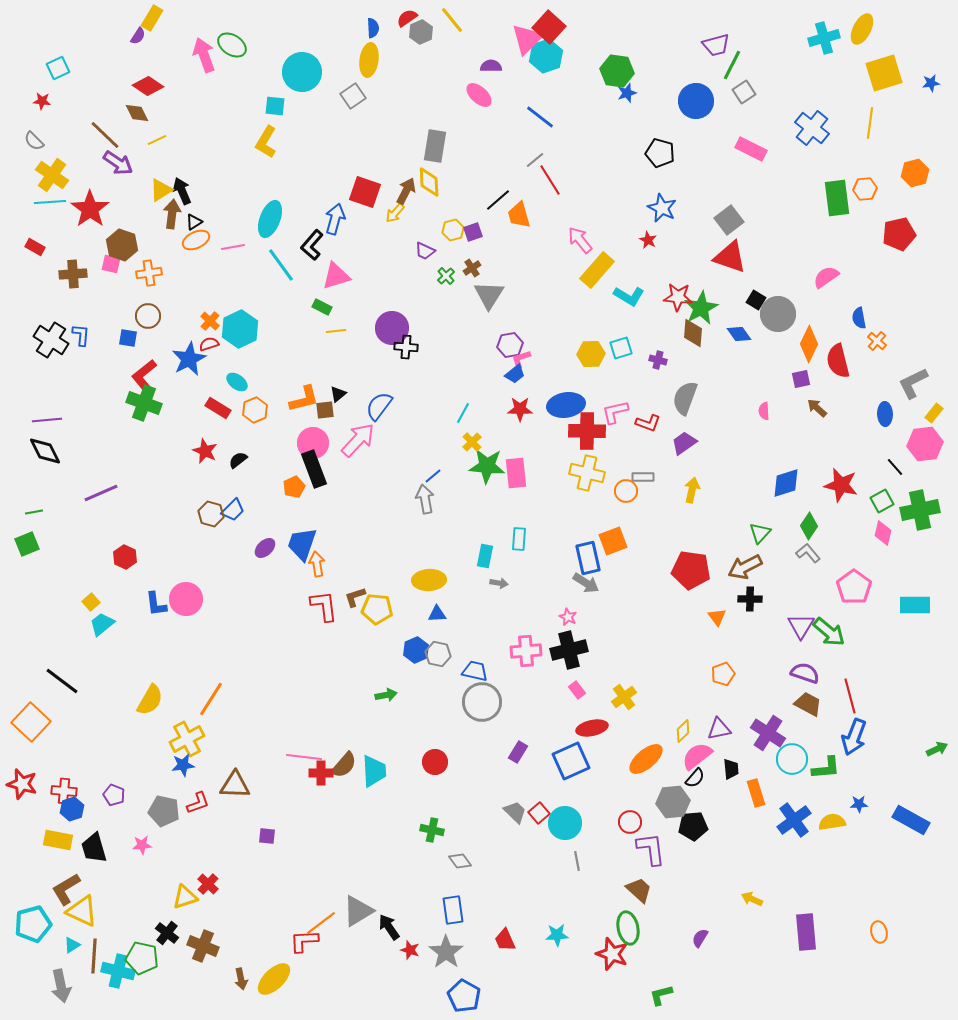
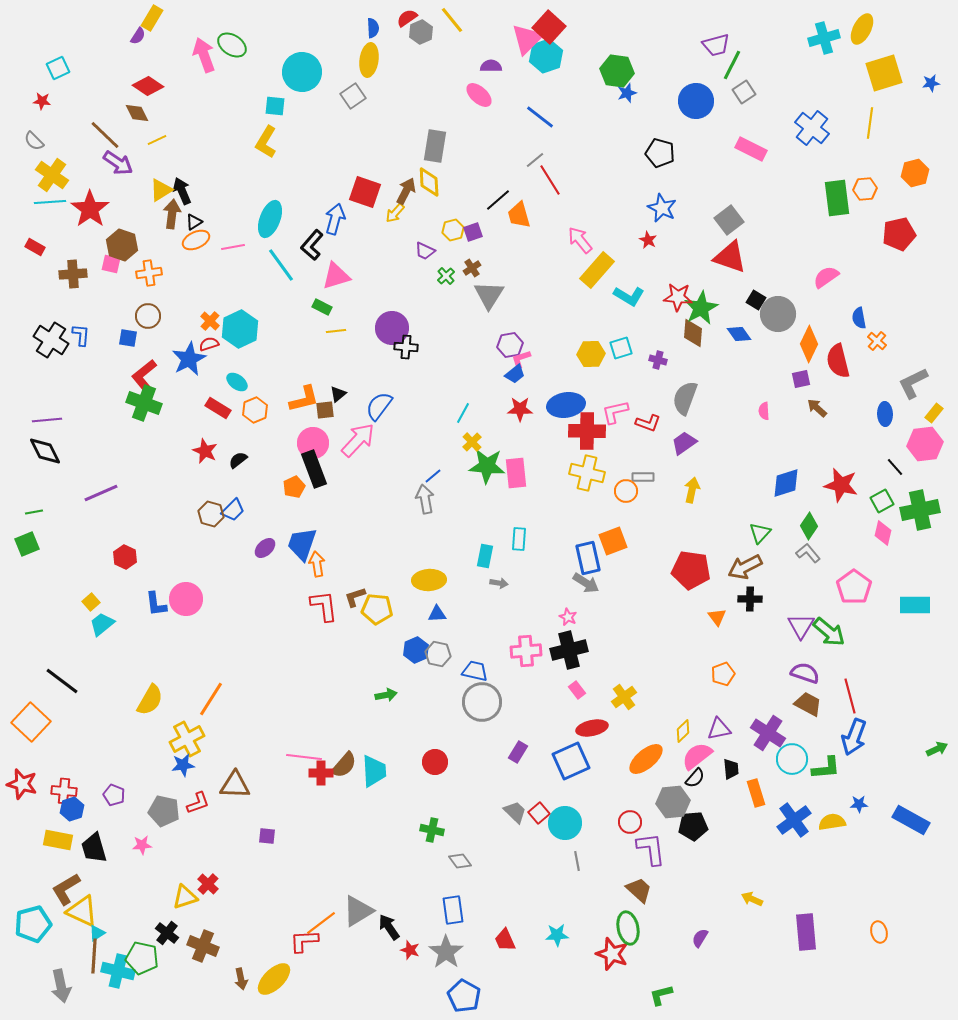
cyan triangle at (72, 945): moved 25 px right, 12 px up
